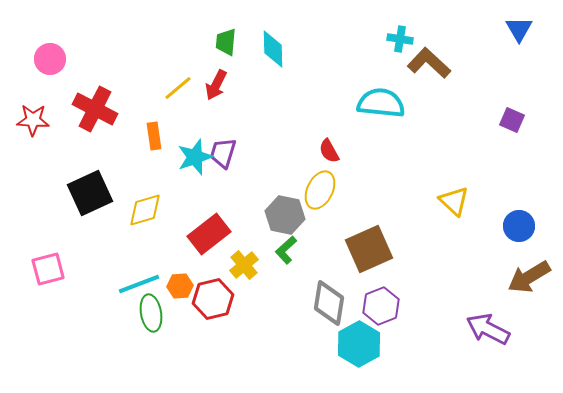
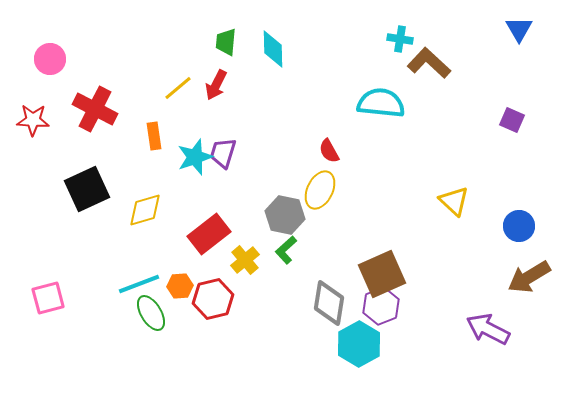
black square: moved 3 px left, 4 px up
brown square: moved 13 px right, 25 px down
yellow cross: moved 1 px right, 5 px up
pink square: moved 29 px down
green ellipse: rotated 21 degrees counterclockwise
